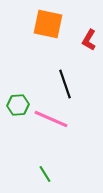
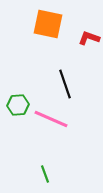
red L-shape: moved 2 px up; rotated 80 degrees clockwise
green line: rotated 12 degrees clockwise
